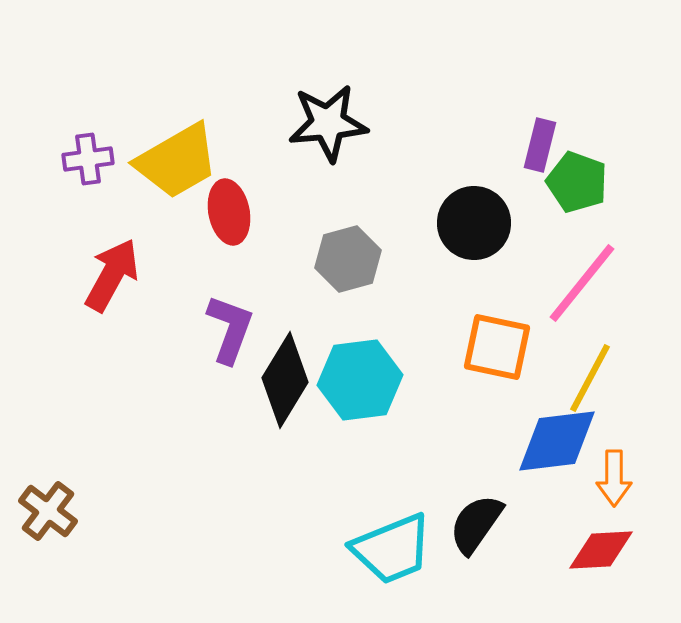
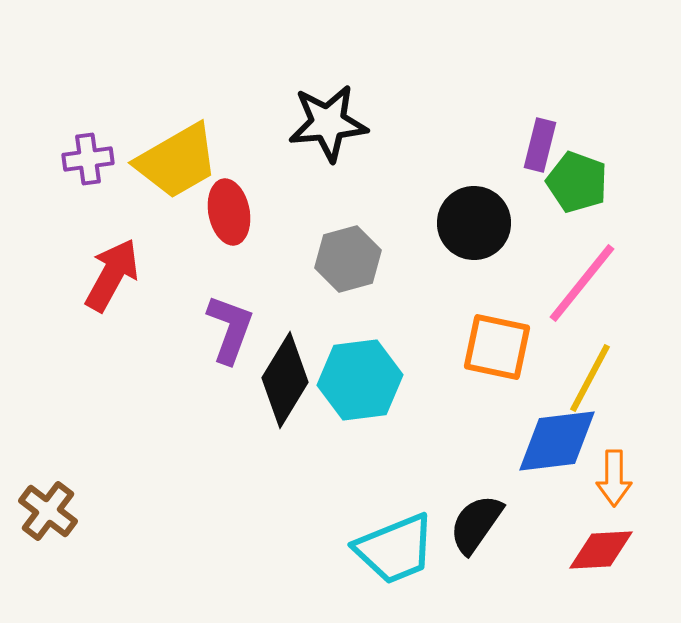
cyan trapezoid: moved 3 px right
